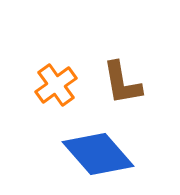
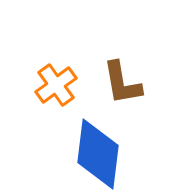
blue diamond: rotated 48 degrees clockwise
